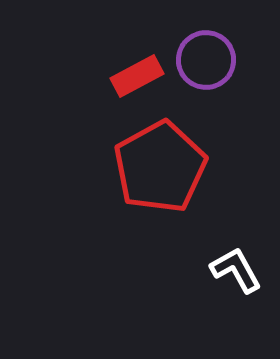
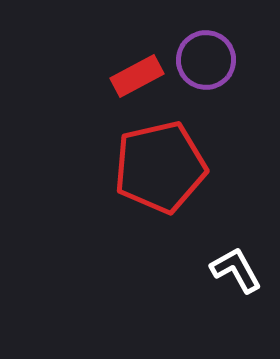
red pentagon: rotated 16 degrees clockwise
